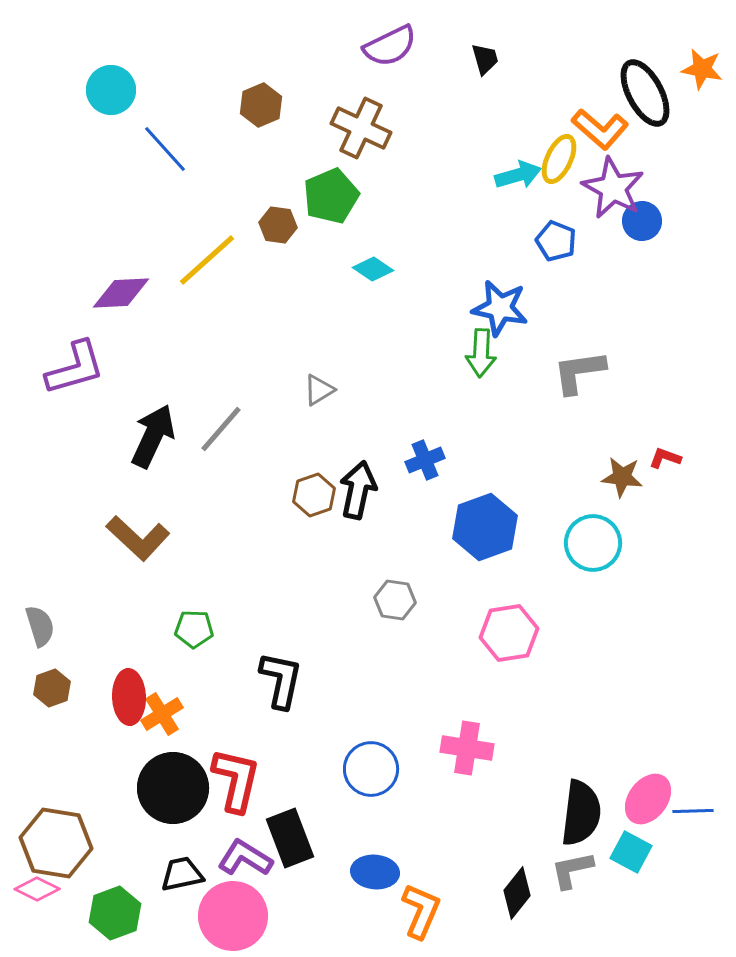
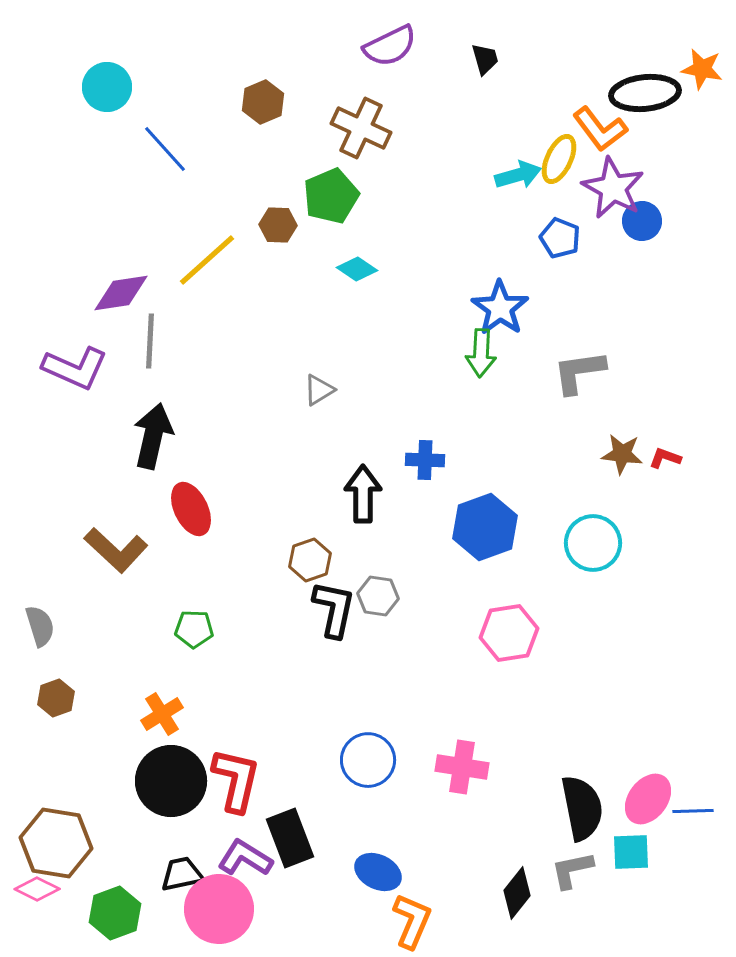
cyan circle at (111, 90): moved 4 px left, 3 px up
black ellipse at (645, 93): rotated 68 degrees counterclockwise
brown hexagon at (261, 105): moved 2 px right, 3 px up
orange L-shape at (600, 129): rotated 12 degrees clockwise
brown hexagon at (278, 225): rotated 6 degrees counterclockwise
blue pentagon at (556, 241): moved 4 px right, 3 px up
cyan diamond at (373, 269): moved 16 px left
purple diamond at (121, 293): rotated 6 degrees counterclockwise
blue star at (500, 308): rotated 24 degrees clockwise
purple L-shape at (75, 368): rotated 40 degrees clockwise
gray line at (221, 429): moved 71 px left, 88 px up; rotated 38 degrees counterclockwise
black arrow at (153, 436): rotated 12 degrees counterclockwise
blue cross at (425, 460): rotated 24 degrees clockwise
brown star at (622, 477): moved 23 px up
black arrow at (358, 490): moved 5 px right, 4 px down; rotated 12 degrees counterclockwise
brown hexagon at (314, 495): moved 4 px left, 65 px down
brown L-shape at (138, 538): moved 22 px left, 12 px down
gray hexagon at (395, 600): moved 17 px left, 4 px up
black L-shape at (281, 680): moved 53 px right, 71 px up
brown hexagon at (52, 688): moved 4 px right, 10 px down
red ellipse at (129, 697): moved 62 px right, 188 px up; rotated 24 degrees counterclockwise
pink cross at (467, 748): moved 5 px left, 19 px down
blue circle at (371, 769): moved 3 px left, 9 px up
black circle at (173, 788): moved 2 px left, 7 px up
black semicircle at (581, 813): moved 1 px right, 5 px up; rotated 18 degrees counterclockwise
cyan square at (631, 852): rotated 30 degrees counterclockwise
blue ellipse at (375, 872): moved 3 px right; rotated 21 degrees clockwise
orange L-shape at (421, 911): moved 9 px left, 10 px down
pink circle at (233, 916): moved 14 px left, 7 px up
